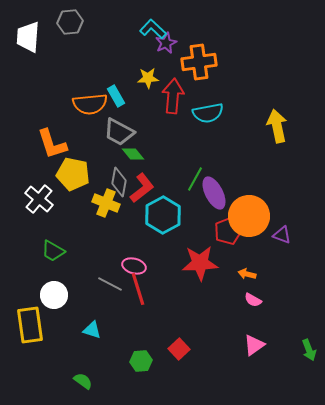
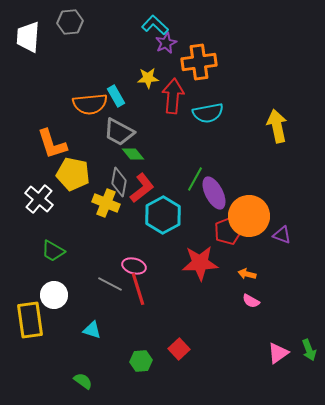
cyan L-shape: moved 2 px right, 4 px up
pink semicircle: moved 2 px left, 1 px down
yellow rectangle: moved 5 px up
pink triangle: moved 24 px right, 8 px down
